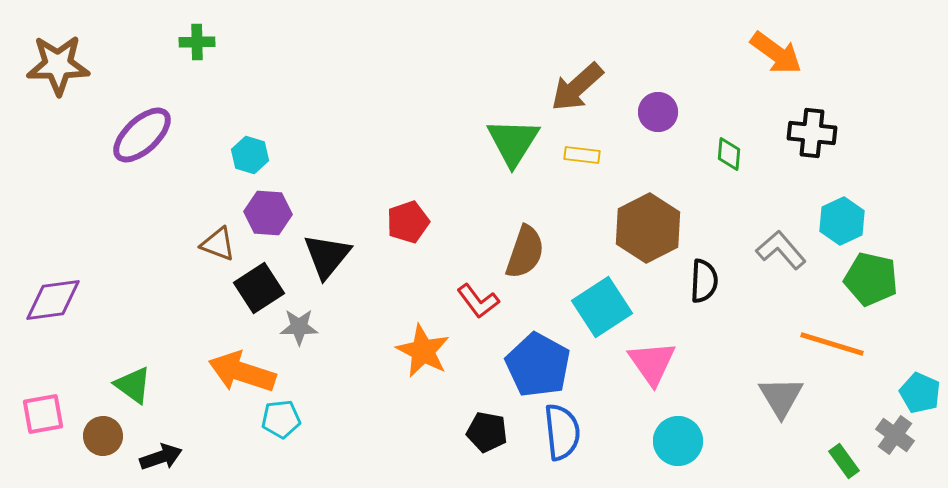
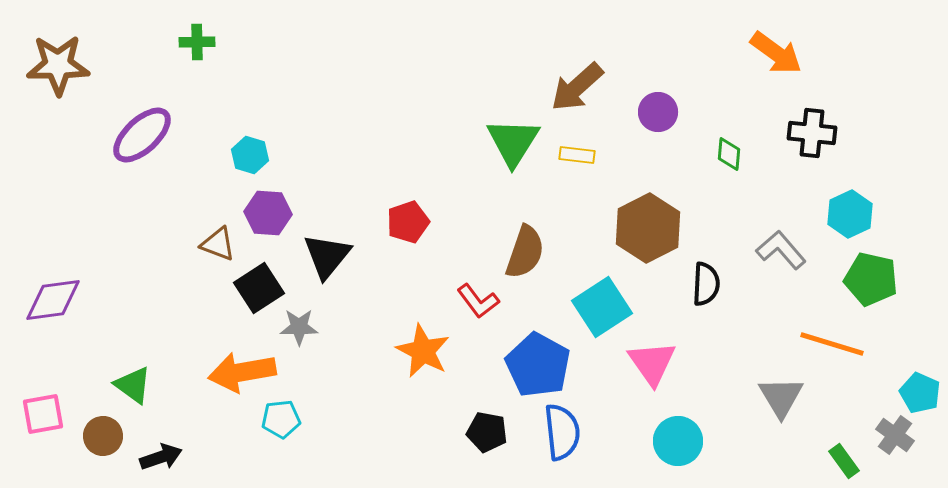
yellow rectangle at (582, 155): moved 5 px left
cyan hexagon at (842, 221): moved 8 px right, 7 px up
black semicircle at (704, 281): moved 2 px right, 3 px down
orange arrow at (242, 372): rotated 28 degrees counterclockwise
